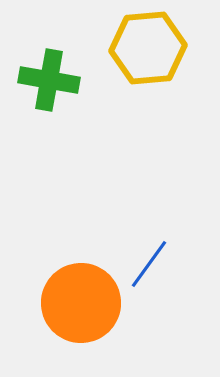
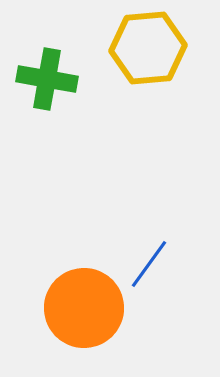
green cross: moved 2 px left, 1 px up
orange circle: moved 3 px right, 5 px down
